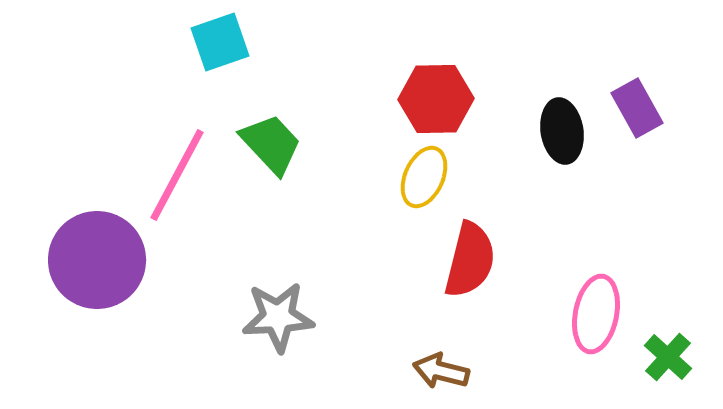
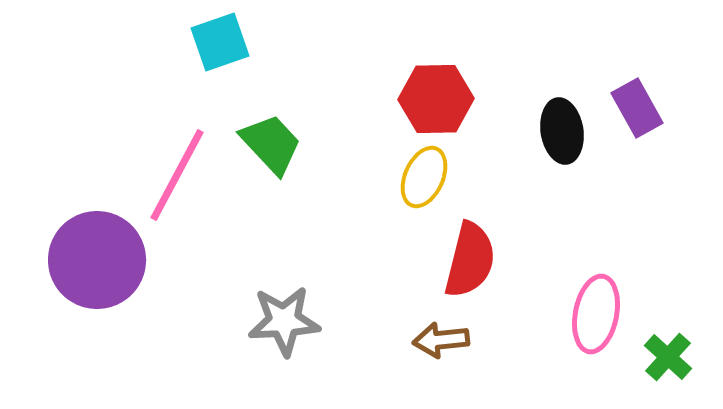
gray star: moved 6 px right, 4 px down
brown arrow: moved 31 px up; rotated 20 degrees counterclockwise
